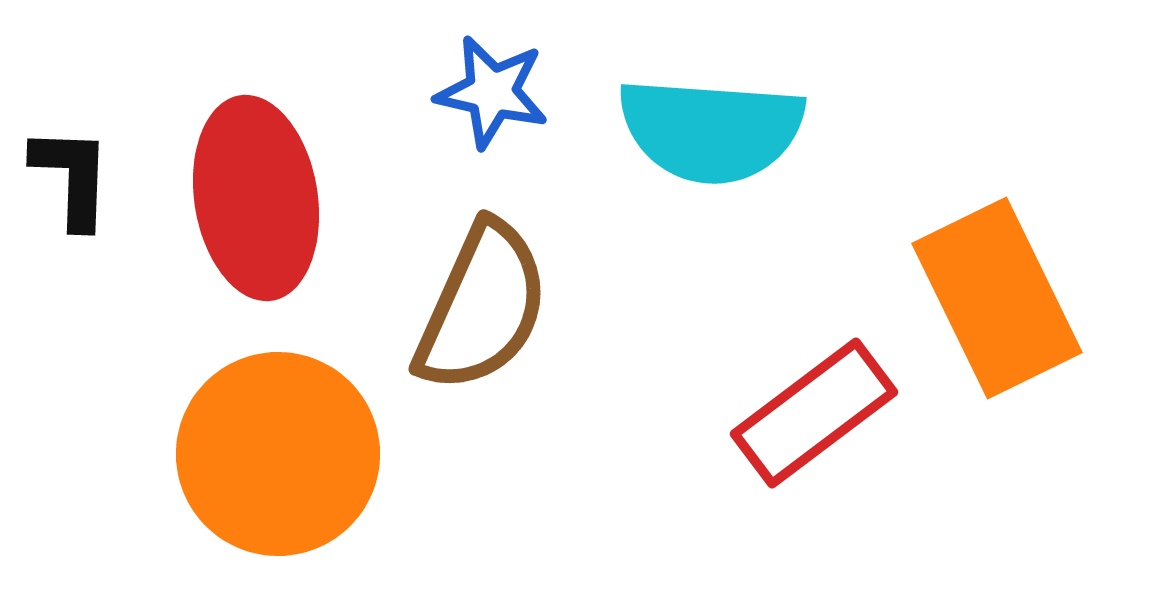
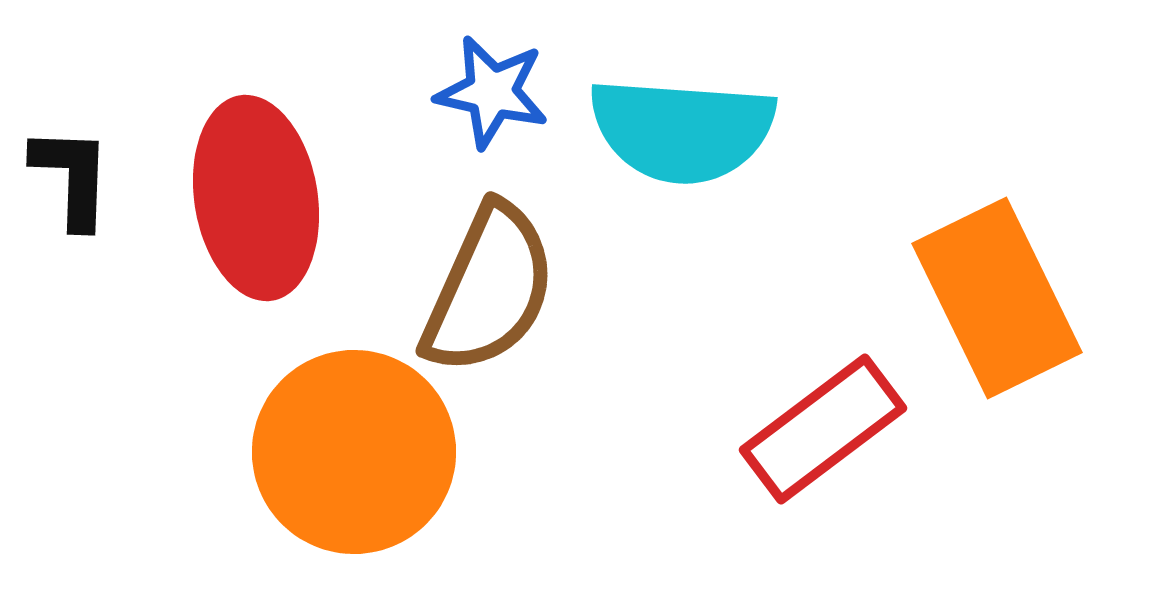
cyan semicircle: moved 29 px left
brown semicircle: moved 7 px right, 18 px up
red rectangle: moved 9 px right, 16 px down
orange circle: moved 76 px right, 2 px up
